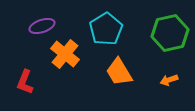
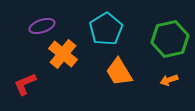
green hexagon: moved 6 px down
orange cross: moved 2 px left
red L-shape: moved 2 px down; rotated 45 degrees clockwise
